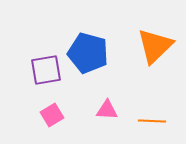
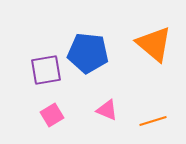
orange triangle: moved 1 px left, 2 px up; rotated 36 degrees counterclockwise
blue pentagon: rotated 9 degrees counterclockwise
pink triangle: rotated 20 degrees clockwise
orange line: moved 1 px right; rotated 20 degrees counterclockwise
